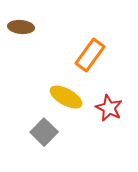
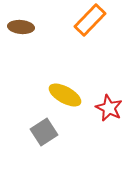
orange rectangle: moved 35 px up; rotated 8 degrees clockwise
yellow ellipse: moved 1 px left, 2 px up
gray square: rotated 12 degrees clockwise
